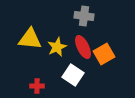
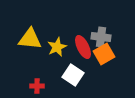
gray cross: moved 17 px right, 21 px down
